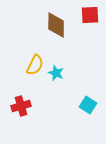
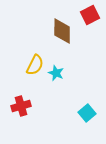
red square: rotated 24 degrees counterclockwise
brown diamond: moved 6 px right, 6 px down
cyan square: moved 1 px left, 8 px down; rotated 18 degrees clockwise
